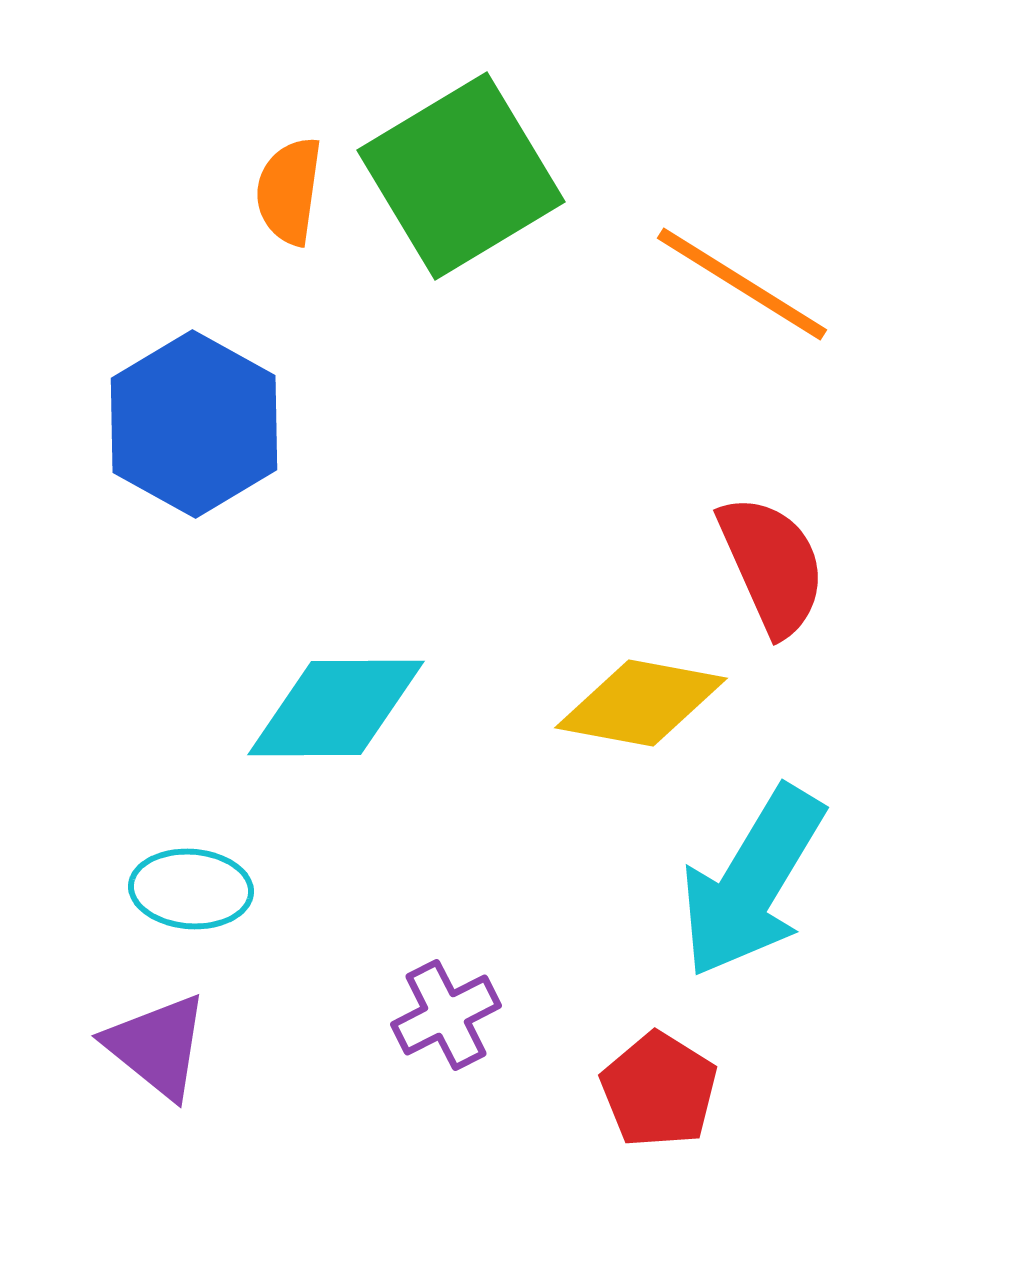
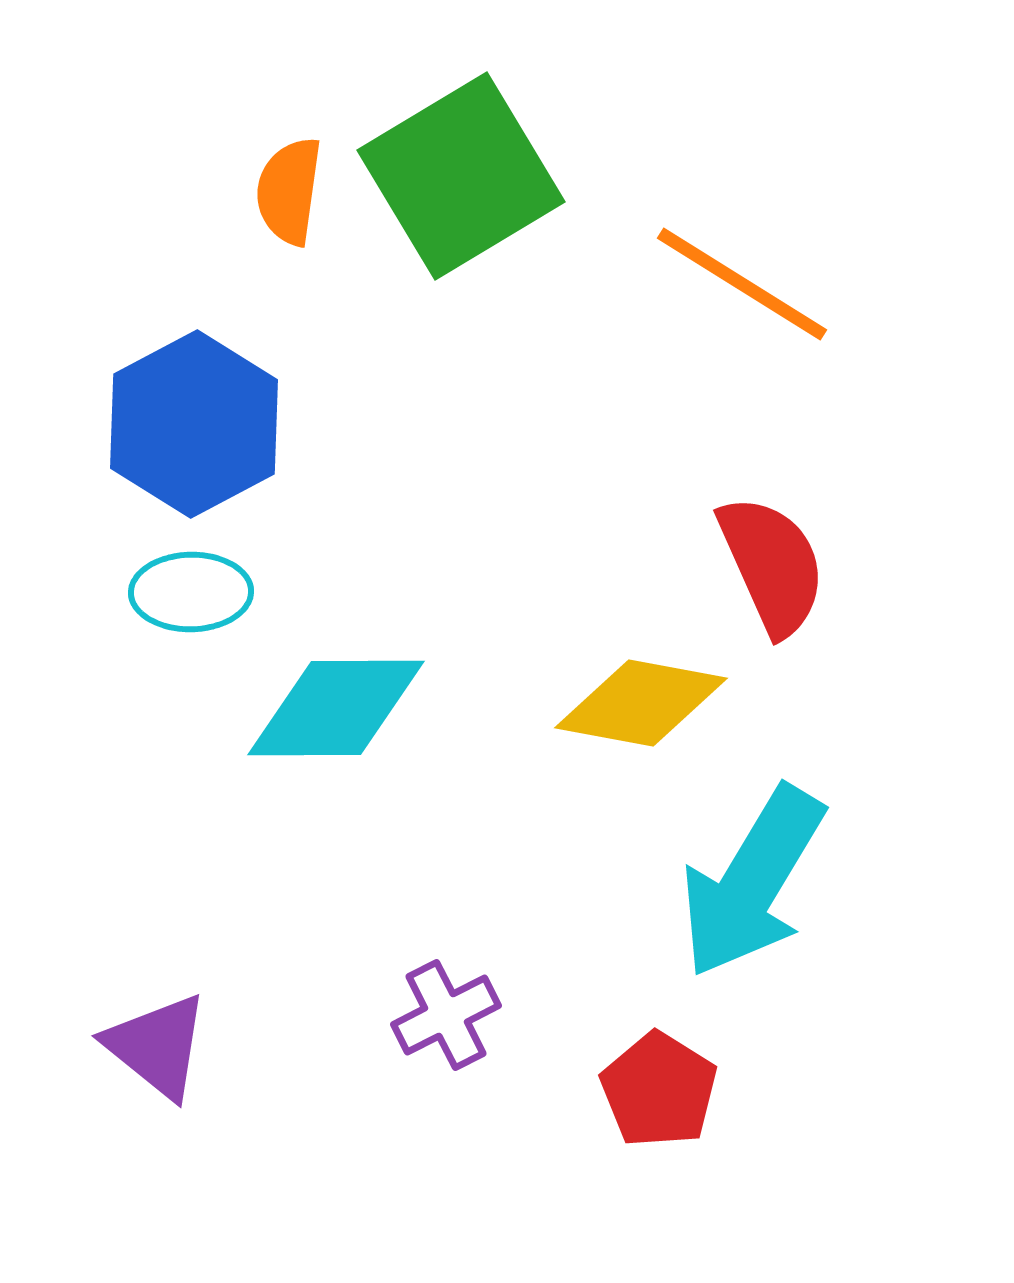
blue hexagon: rotated 3 degrees clockwise
cyan ellipse: moved 297 px up; rotated 5 degrees counterclockwise
